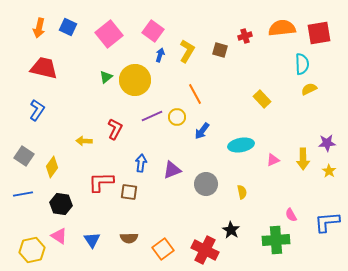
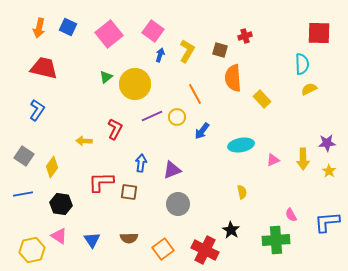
orange semicircle at (282, 28): moved 49 px left, 50 px down; rotated 88 degrees counterclockwise
red square at (319, 33): rotated 10 degrees clockwise
yellow circle at (135, 80): moved 4 px down
gray circle at (206, 184): moved 28 px left, 20 px down
